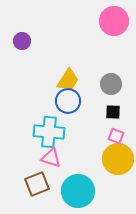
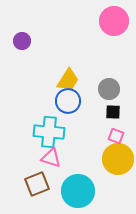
gray circle: moved 2 px left, 5 px down
